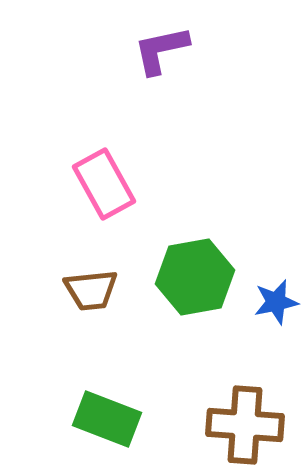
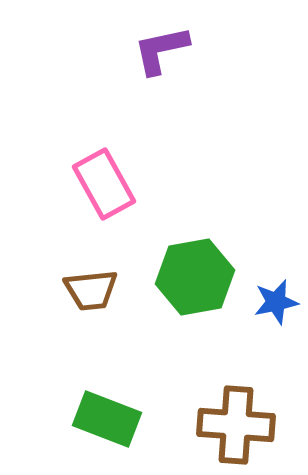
brown cross: moved 9 px left
